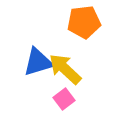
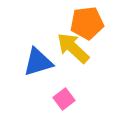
orange pentagon: moved 3 px right, 1 px down
yellow arrow: moved 8 px right, 21 px up
